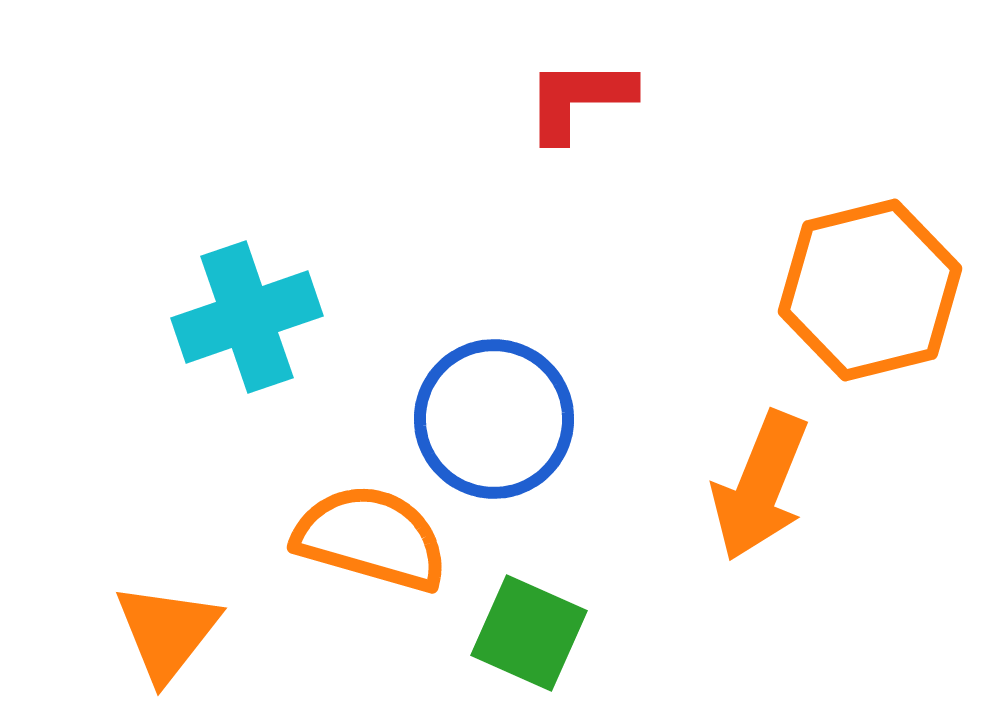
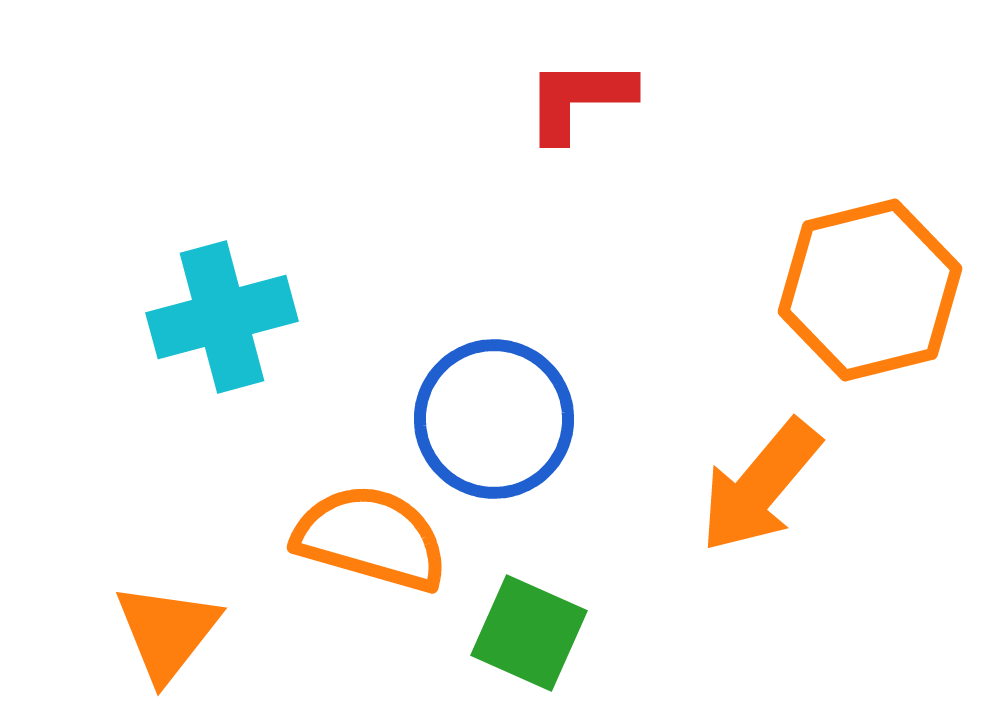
cyan cross: moved 25 px left; rotated 4 degrees clockwise
orange arrow: rotated 18 degrees clockwise
